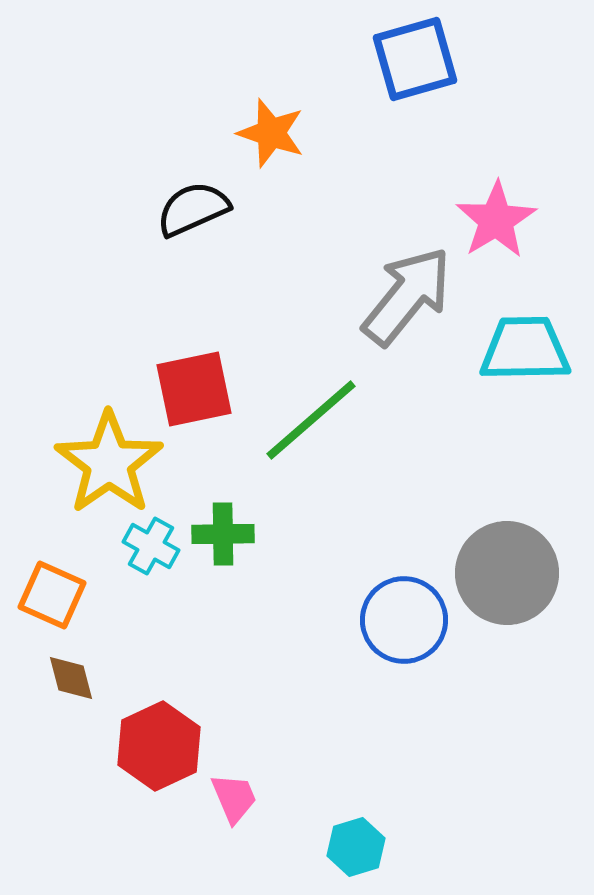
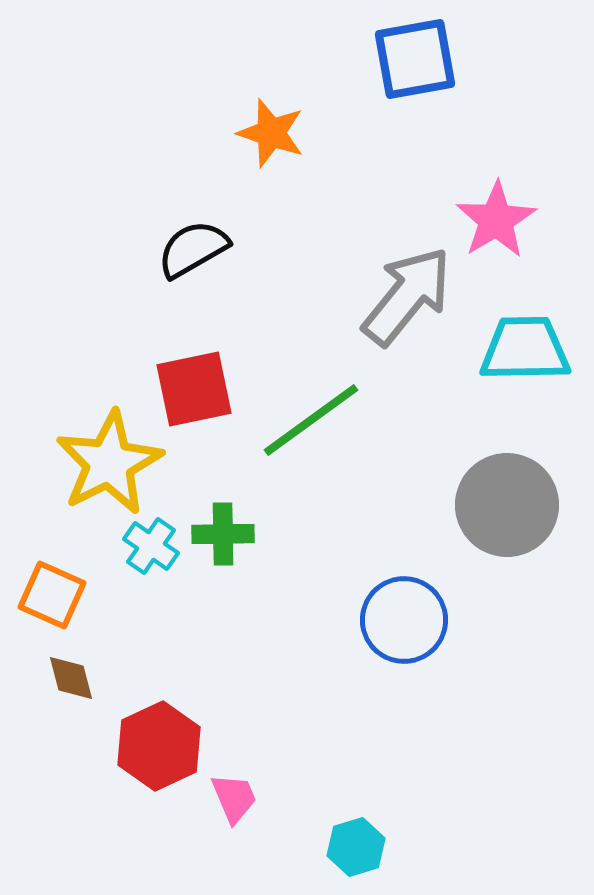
blue square: rotated 6 degrees clockwise
black semicircle: moved 40 px down; rotated 6 degrees counterclockwise
green line: rotated 5 degrees clockwise
yellow star: rotated 8 degrees clockwise
cyan cross: rotated 6 degrees clockwise
gray circle: moved 68 px up
